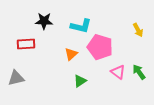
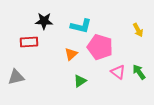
red rectangle: moved 3 px right, 2 px up
gray triangle: moved 1 px up
